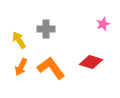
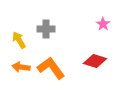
pink star: rotated 16 degrees counterclockwise
red diamond: moved 4 px right, 1 px up
orange arrow: rotated 72 degrees clockwise
